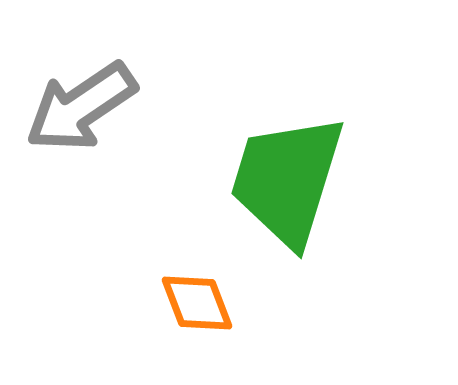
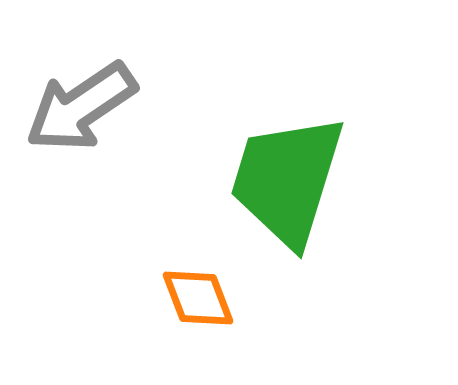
orange diamond: moved 1 px right, 5 px up
